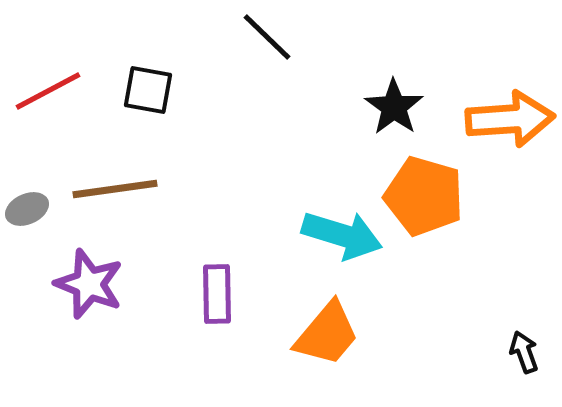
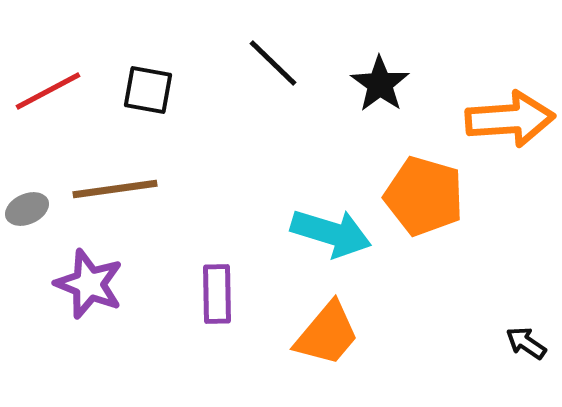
black line: moved 6 px right, 26 px down
black star: moved 14 px left, 23 px up
cyan arrow: moved 11 px left, 2 px up
black arrow: moved 2 px right, 9 px up; rotated 36 degrees counterclockwise
